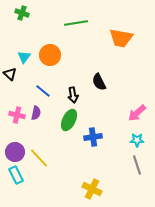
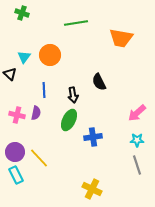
blue line: moved 1 px right, 1 px up; rotated 49 degrees clockwise
